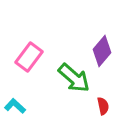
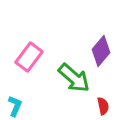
purple diamond: moved 1 px left
cyan L-shape: rotated 70 degrees clockwise
